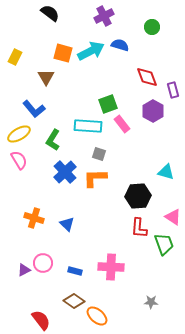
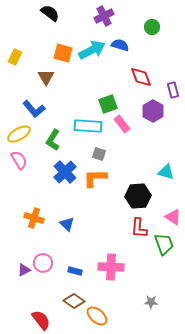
cyan arrow: moved 1 px right, 1 px up
red diamond: moved 6 px left
